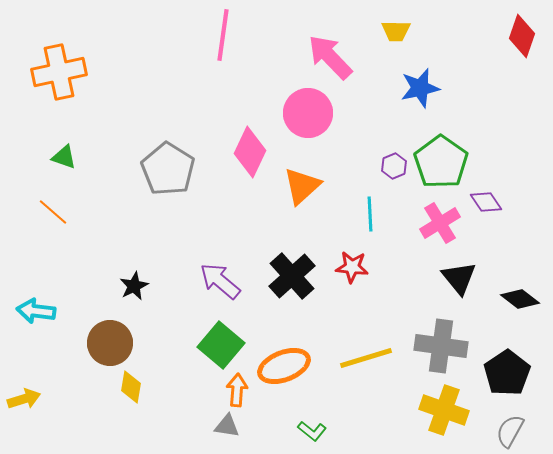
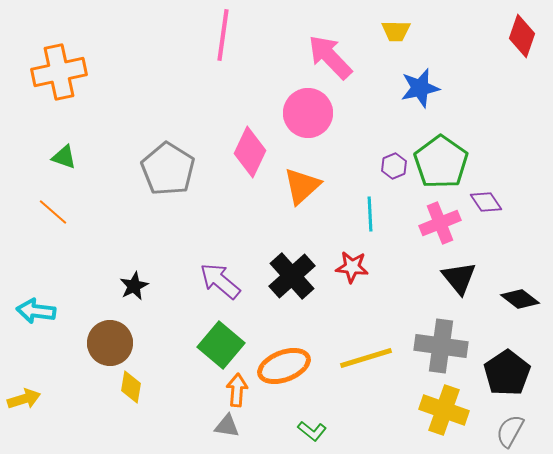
pink cross: rotated 9 degrees clockwise
